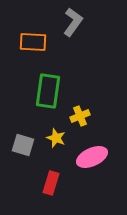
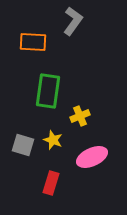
gray L-shape: moved 1 px up
yellow star: moved 3 px left, 2 px down
